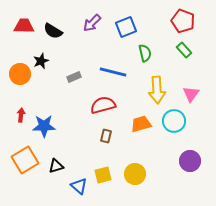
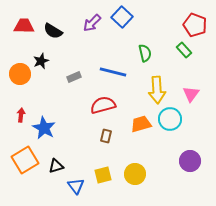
red pentagon: moved 12 px right, 4 px down
blue square: moved 4 px left, 10 px up; rotated 25 degrees counterclockwise
cyan circle: moved 4 px left, 2 px up
blue star: moved 2 px down; rotated 30 degrees clockwise
blue triangle: moved 3 px left; rotated 12 degrees clockwise
